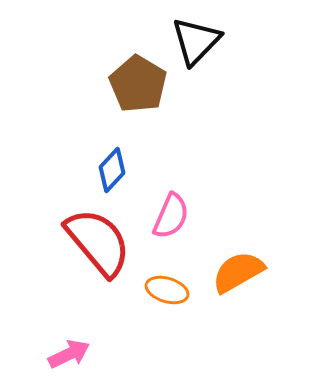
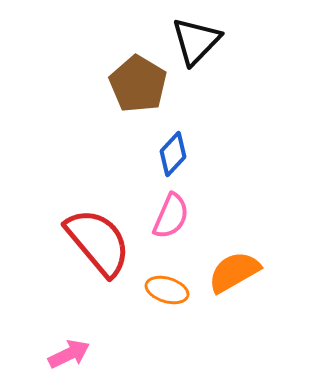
blue diamond: moved 61 px right, 16 px up
orange semicircle: moved 4 px left
